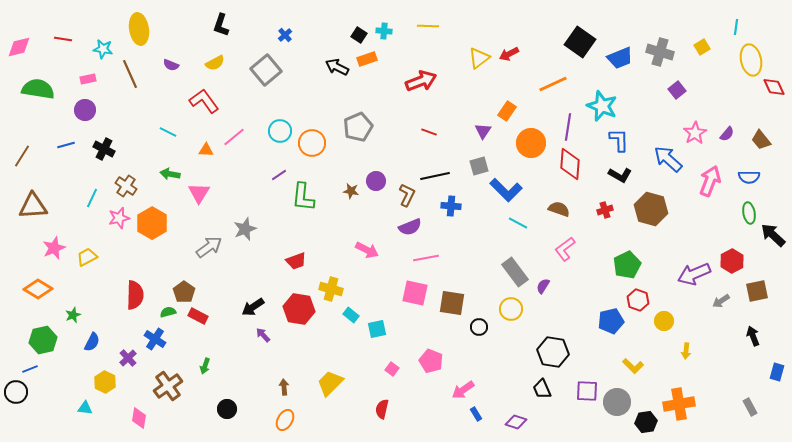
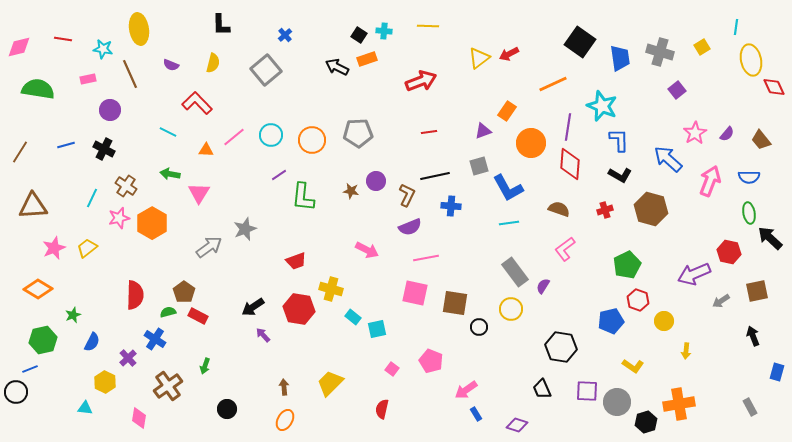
black L-shape at (221, 25): rotated 20 degrees counterclockwise
blue trapezoid at (620, 58): rotated 76 degrees counterclockwise
yellow semicircle at (215, 63): moved 2 px left; rotated 48 degrees counterclockwise
red L-shape at (204, 101): moved 7 px left, 2 px down; rotated 8 degrees counterclockwise
purple circle at (85, 110): moved 25 px right
gray pentagon at (358, 127): moved 6 px down; rotated 20 degrees clockwise
cyan circle at (280, 131): moved 9 px left, 4 px down
purple triangle at (483, 131): rotated 36 degrees clockwise
red line at (429, 132): rotated 28 degrees counterclockwise
orange circle at (312, 143): moved 3 px up
brown line at (22, 156): moved 2 px left, 4 px up
blue L-shape at (506, 190): moved 2 px right, 2 px up; rotated 16 degrees clockwise
cyan line at (518, 223): moved 9 px left; rotated 36 degrees counterclockwise
black arrow at (773, 235): moved 3 px left, 3 px down
yellow trapezoid at (87, 257): moved 9 px up; rotated 10 degrees counterclockwise
red hexagon at (732, 261): moved 3 px left, 9 px up; rotated 20 degrees counterclockwise
brown square at (452, 303): moved 3 px right
cyan rectangle at (351, 315): moved 2 px right, 2 px down
black hexagon at (553, 352): moved 8 px right, 5 px up
yellow L-shape at (633, 366): rotated 10 degrees counterclockwise
pink arrow at (463, 390): moved 3 px right
purple diamond at (516, 422): moved 1 px right, 3 px down
black hexagon at (646, 422): rotated 10 degrees counterclockwise
